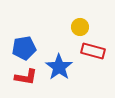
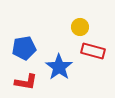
red L-shape: moved 5 px down
